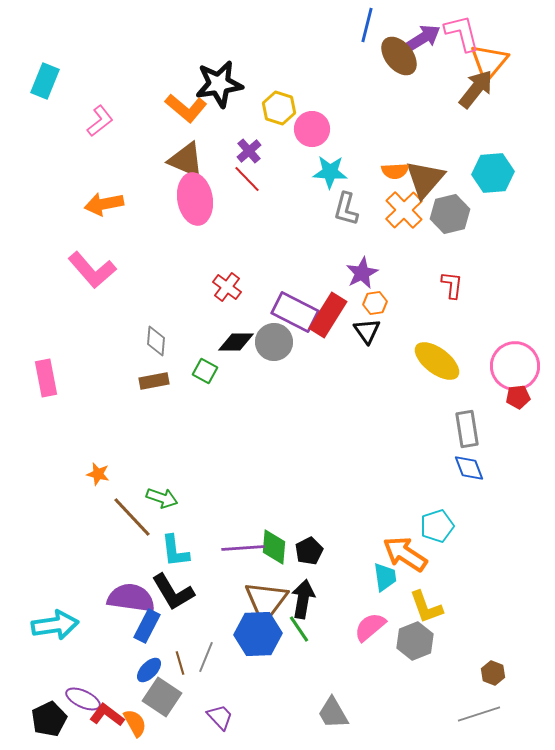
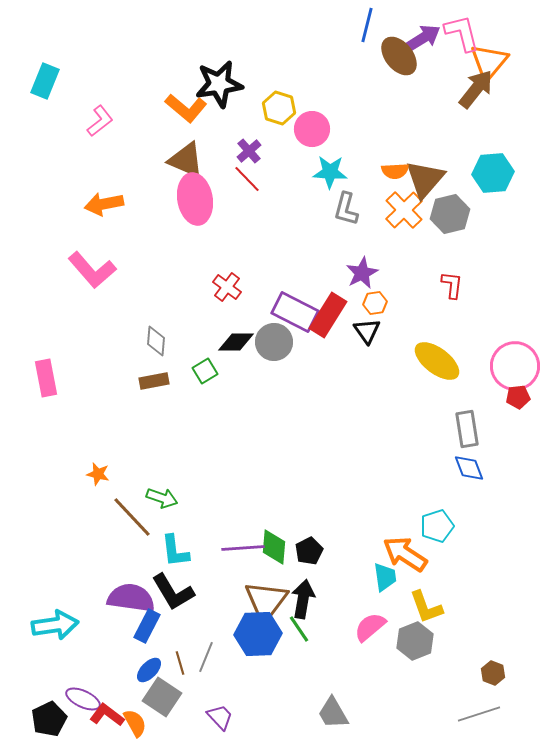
green square at (205, 371): rotated 30 degrees clockwise
